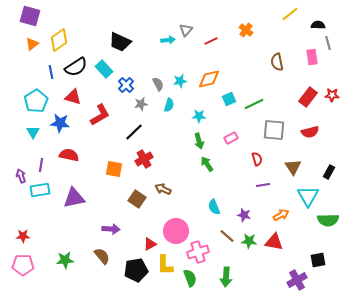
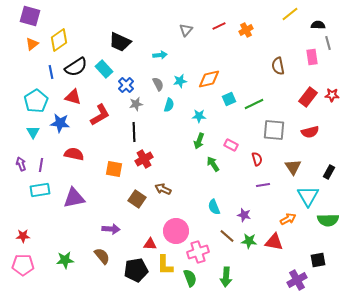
orange cross at (246, 30): rotated 24 degrees clockwise
cyan arrow at (168, 40): moved 8 px left, 15 px down
red line at (211, 41): moved 8 px right, 15 px up
brown semicircle at (277, 62): moved 1 px right, 4 px down
gray star at (141, 104): moved 5 px left
black line at (134, 132): rotated 48 degrees counterclockwise
pink rectangle at (231, 138): moved 7 px down; rotated 56 degrees clockwise
green arrow at (199, 141): rotated 35 degrees clockwise
red semicircle at (69, 155): moved 5 px right, 1 px up
green arrow at (207, 164): moved 6 px right
purple arrow at (21, 176): moved 12 px up
orange arrow at (281, 215): moved 7 px right, 4 px down
red triangle at (150, 244): rotated 32 degrees clockwise
